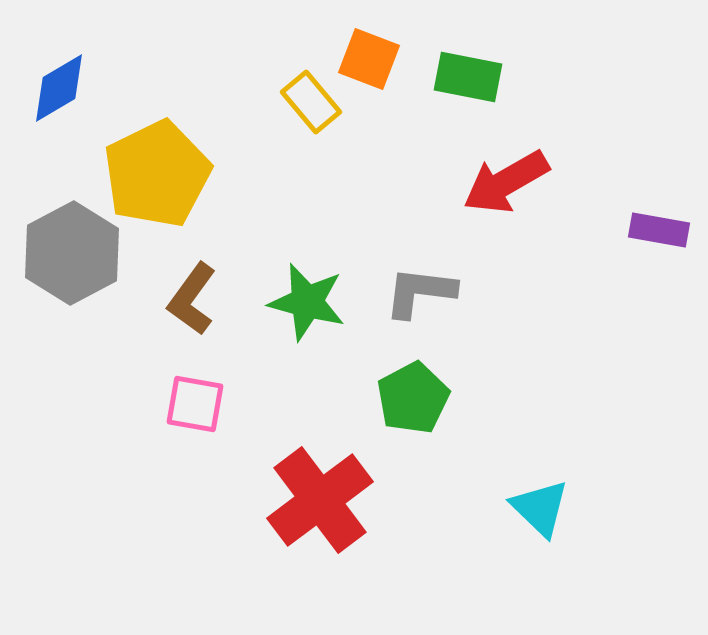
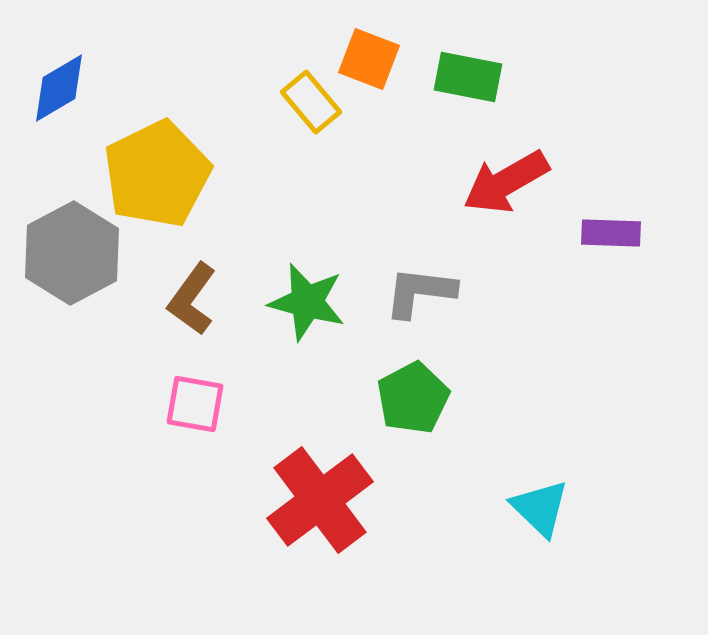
purple rectangle: moved 48 px left, 3 px down; rotated 8 degrees counterclockwise
